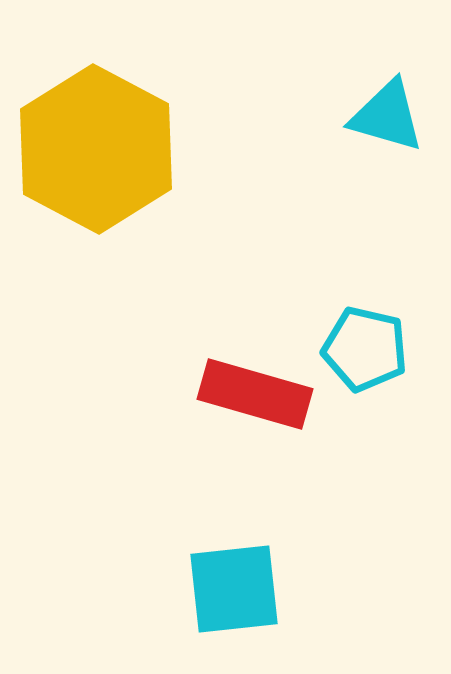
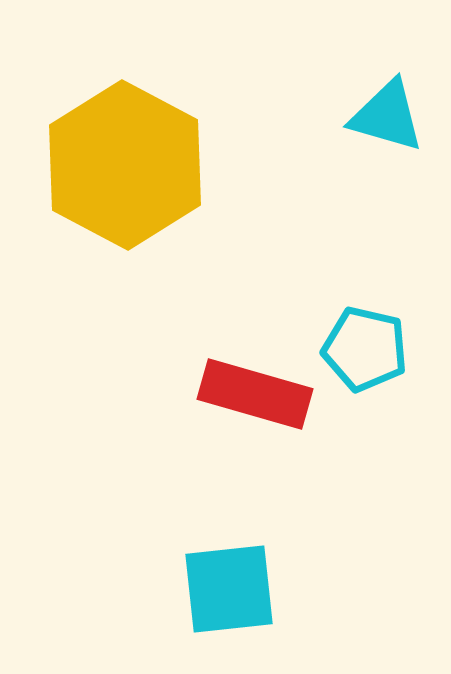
yellow hexagon: moved 29 px right, 16 px down
cyan square: moved 5 px left
